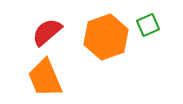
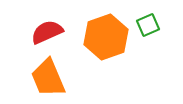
red semicircle: rotated 16 degrees clockwise
orange trapezoid: moved 3 px right
